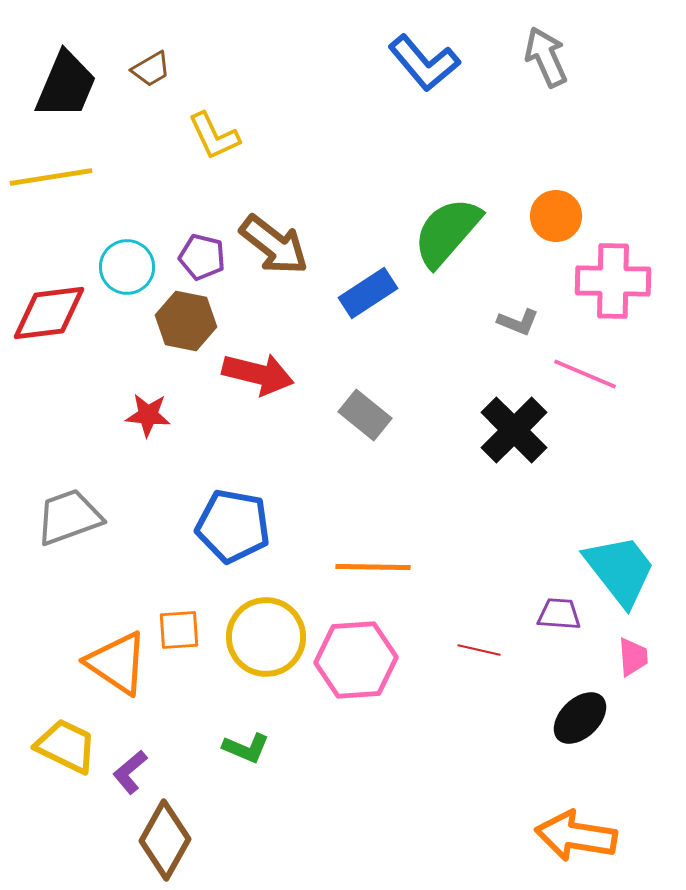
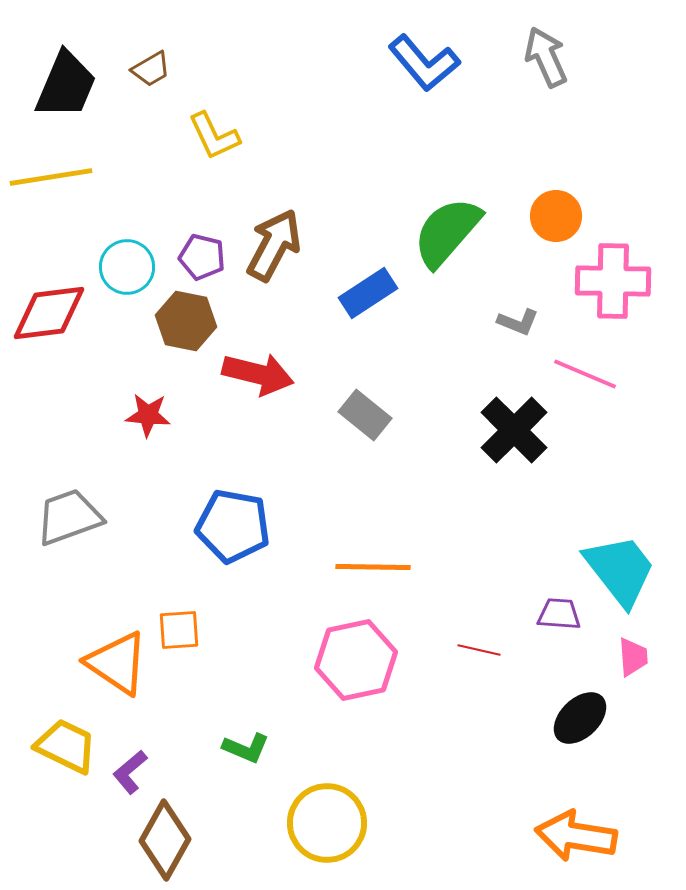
brown arrow: rotated 100 degrees counterclockwise
yellow circle: moved 61 px right, 186 px down
pink hexagon: rotated 8 degrees counterclockwise
